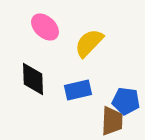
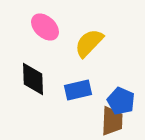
blue pentagon: moved 5 px left; rotated 16 degrees clockwise
